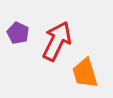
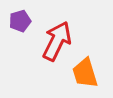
purple pentagon: moved 2 px right, 12 px up; rotated 30 degrees clockwise
